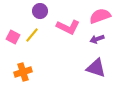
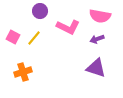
pink semicircle: rotated 150 degrees counterclockwise
yellow line: moved 2 px right, 3 px down
